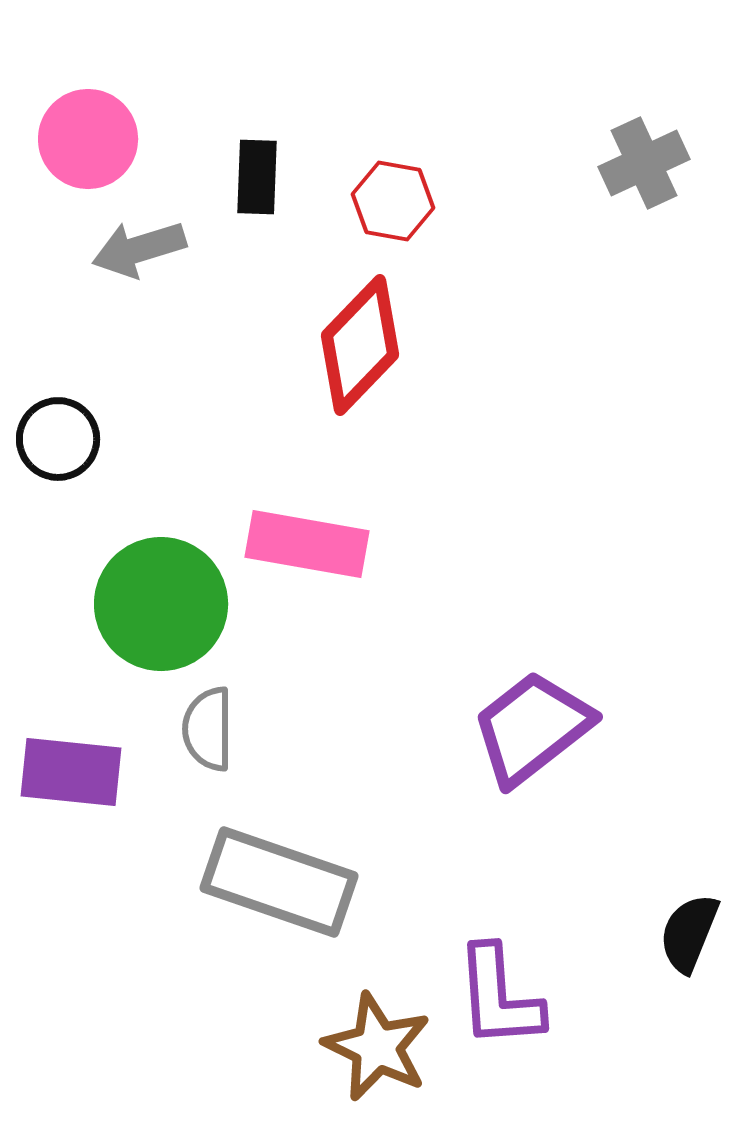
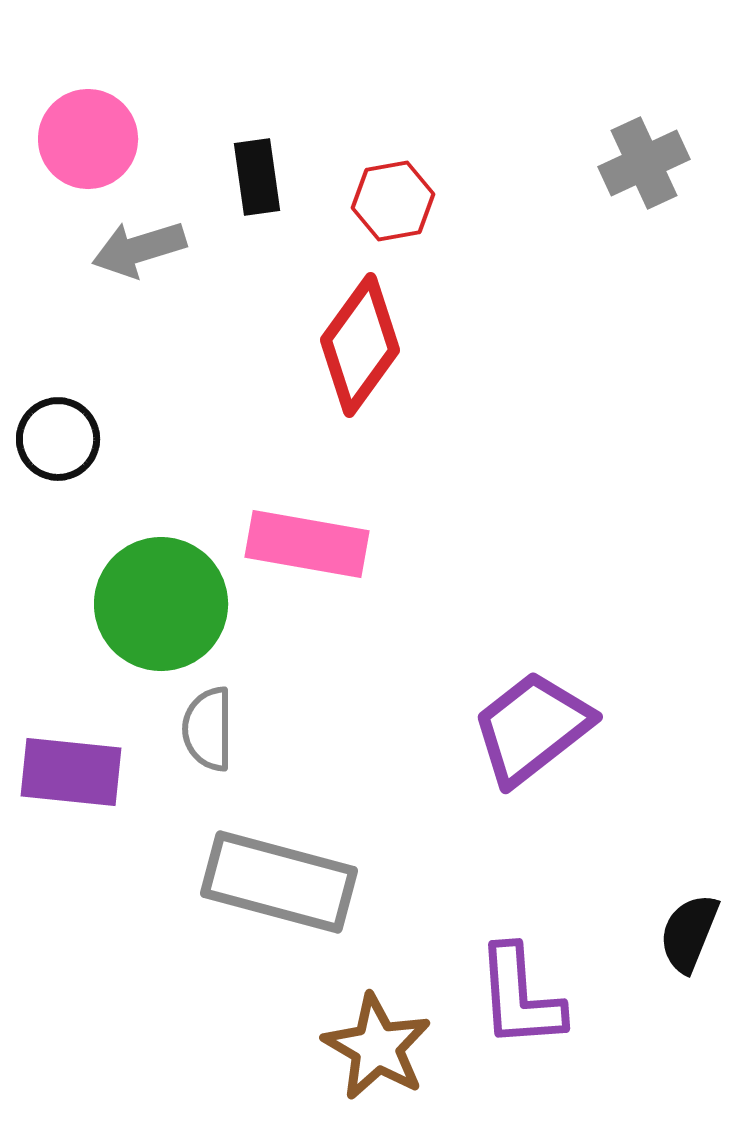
black rectangle: rotated 10 degrees counterclockwise
red hexagon: rotated 20 degrees counterclockwise
red diamond: rotated 8 degrees counterclockwise
gray rectangle: rotated 4 degrees counterclockwise
purple L-shape: moved 21 px right
brown star: rotated 4 degrees clockwise
